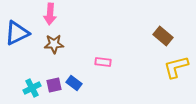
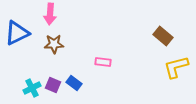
purple square: moved 1 px left; rotated 35 degrees clockwise
